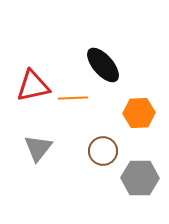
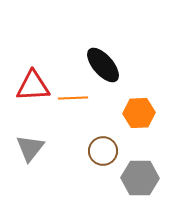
red triangle: rotated 9 degrees clockwise
gray triangle: moved 8 px left
